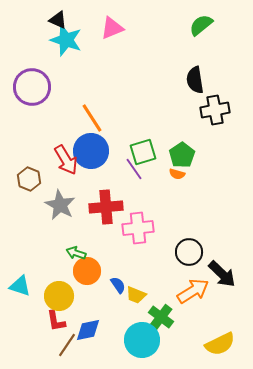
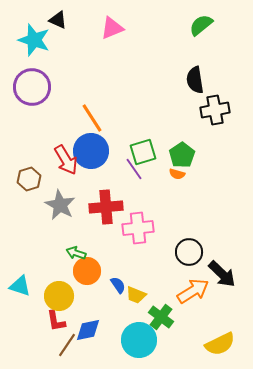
cyan star: moved 32 px left
brown hexagon: rotated 20 degrees clockwise
cyan circle: moved 3 px left
